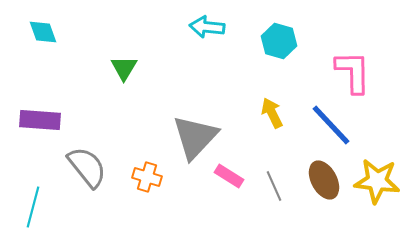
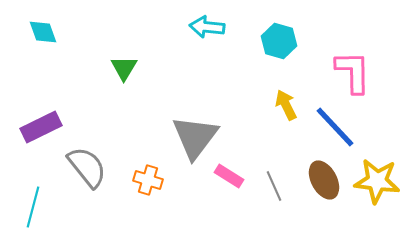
yellow arrow: moved 14 px right, 8 px up
purple rectangle: moved 1 px right, 7 px down; rotated 30 degrees counterclockwise
blue line: moved 4 px right, 2 px down
gray triangle: rotated 6 degrees counterclockwise
orange cross: moved 1 px right, 3 px down
